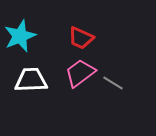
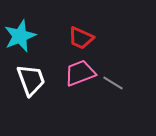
pink trapezoid: rotated 16 degrees clockwise
white trapezoid: rotated 72 degrees clockwise
